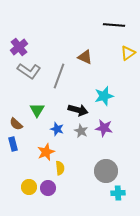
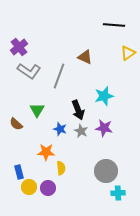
black arrow: rotated 54 degrees clockwise
blue star: moved 3 px right
blue rectangle: moved 6 px right, 28 px down
orange star: rotated 24 degrees clockwise
yellow semicircle: moved 1 px right
